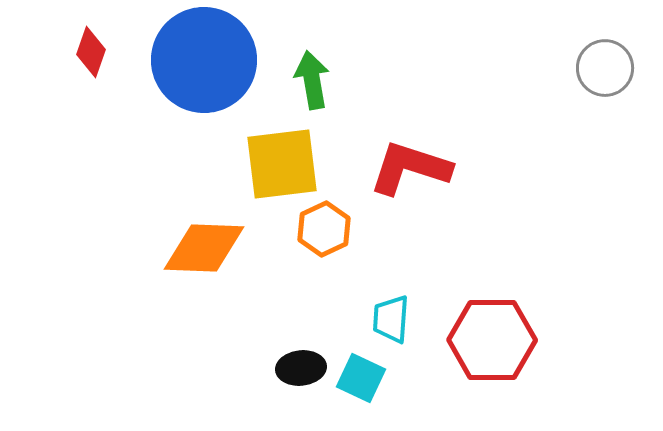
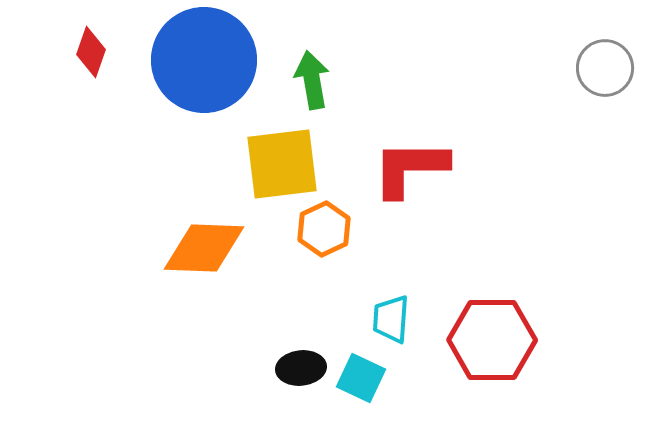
red L-shape: rotated 18 degrees counterclockwise
